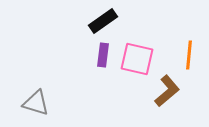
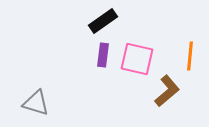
orange line: moved 1 px right, 1 px down
